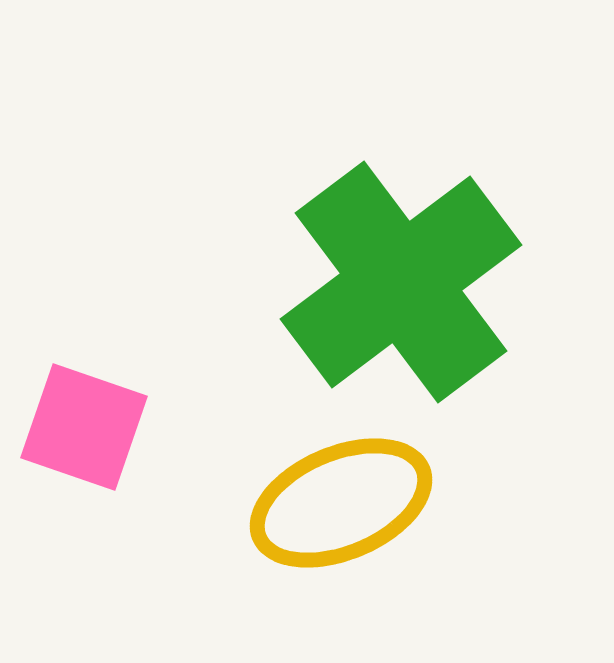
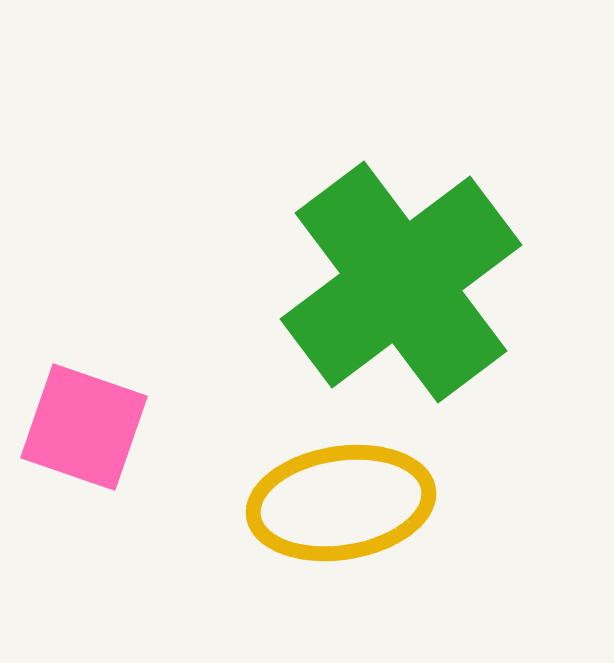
yellow ellipse: rotated 14 degrees clockwise
